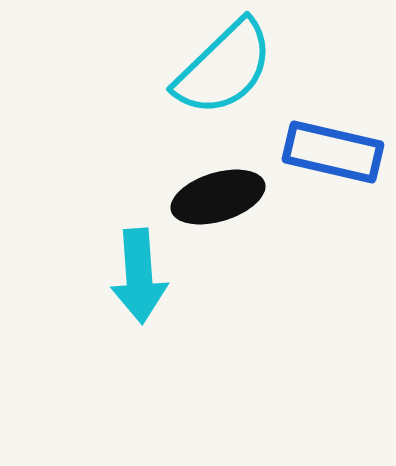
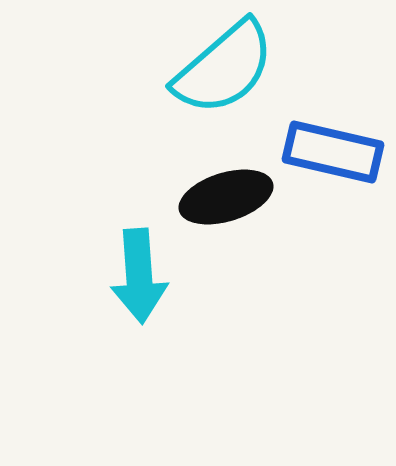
cyan semicircle: rotated 3 degrees clockwise
black ellipse: moved 8 px right
